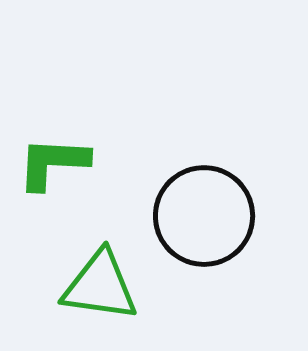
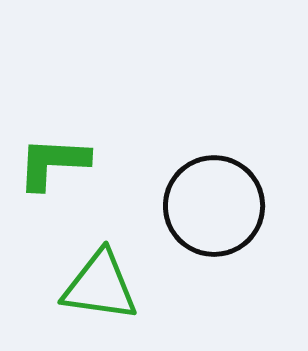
black circle: moved 10 px right, 10 px up
